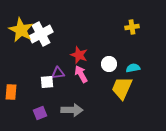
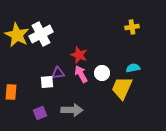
yellow star: moved 4 px left, 5 px down
white circle: moved 7 px left, 9 px down
